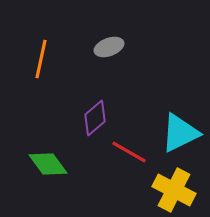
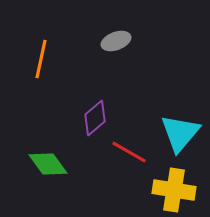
gray ellipse: moved 7 px right, 6 px up
cyan triangle: rotated 24 degrees counterclockwise
yellow cross: rotated 18 degrees counterclockwise
